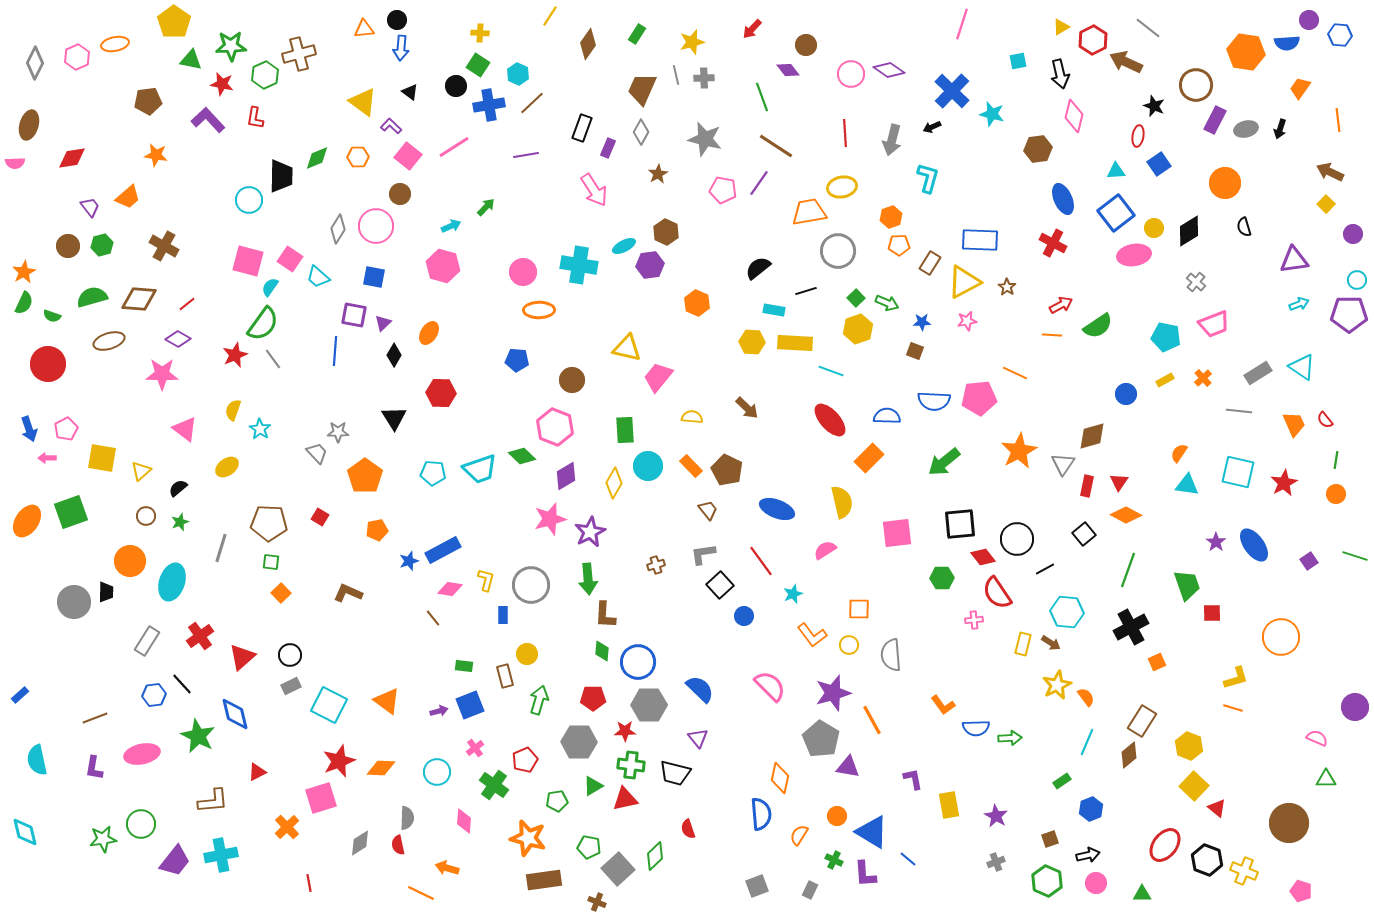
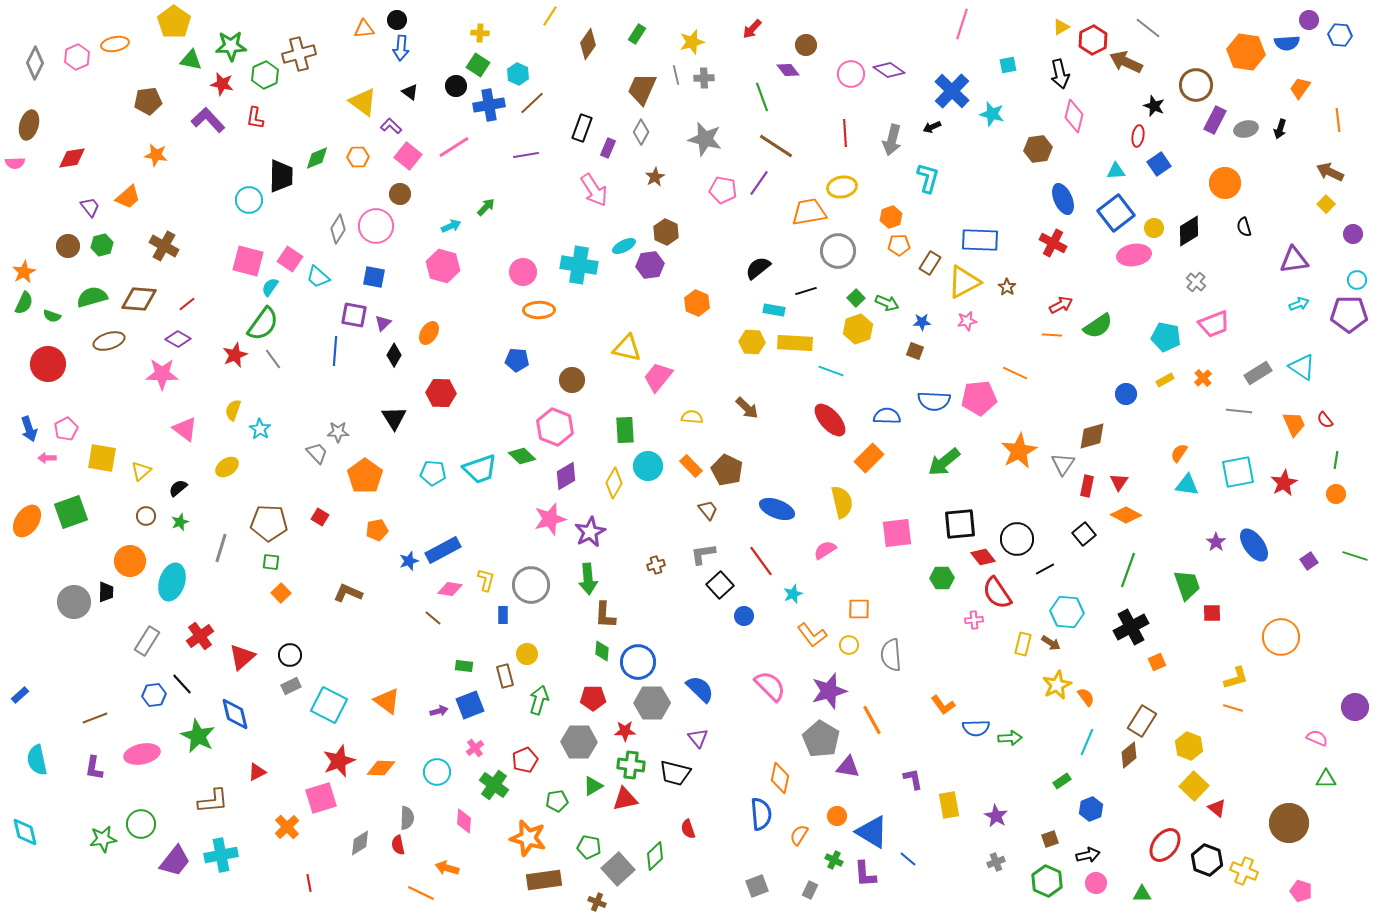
cyan square at (1018, 61): moved 10 px left, 4 px down
brown star at (658, 174): moved 3 px left, 3 px down
cyan square at (1238, 472): rotated 24 degrees counterclockwise
brown line at (433, 618): rotated 12 degrees counterclockwise
purple star at (833, 693): moved 4 px left, 2 px up
gray hexagon at (649, 705): moved 3 px right, 2 px up
